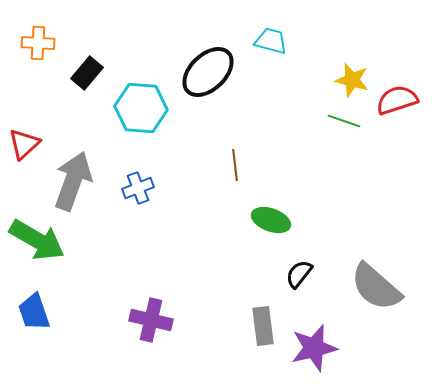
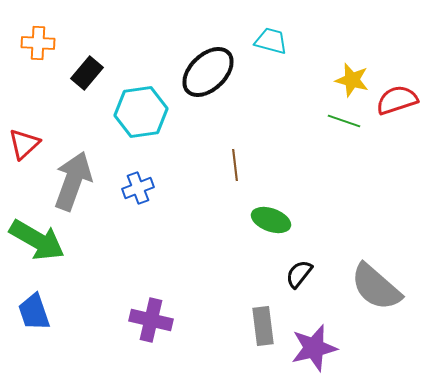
cyan hexagon: moved 4 px down; rotated 12 degrees counterclockwise
